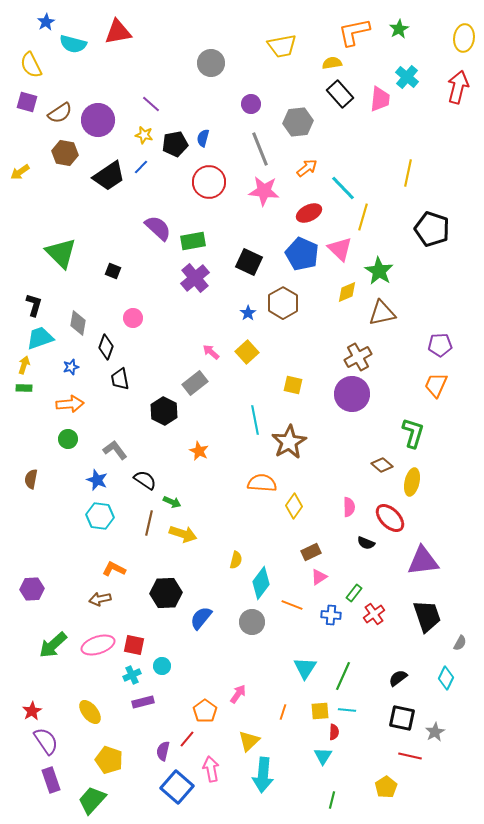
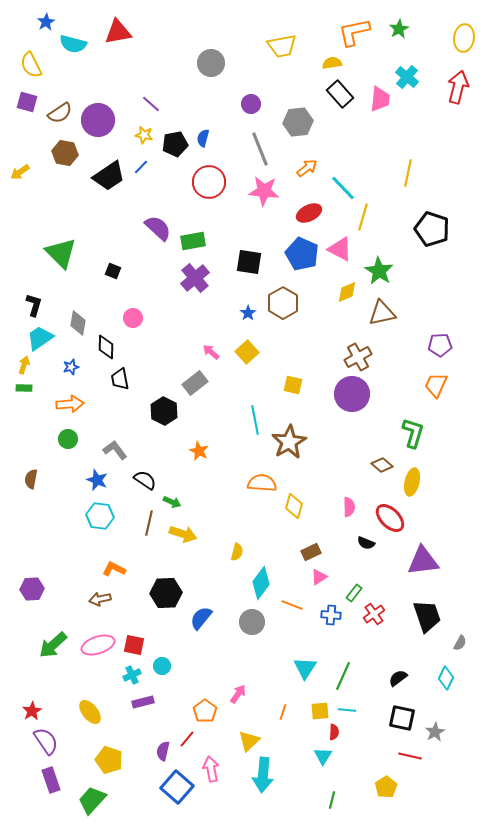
pink triangle at (340, 249): rotated 16 degrees counterclockwise
black square at (249, 262): rotated 16 degrees counterclockwise
cyan trapezoid at (40, 338): rotated 16 degrees counterclockwise
black diamond at (106, 347): rotated 20 degrees counterclockwise
yellow diamond at (294, 506): rotated 20 degrees counterclockwise
yellow semicircle at (236, 560): moved 1 px right, 8 px up
